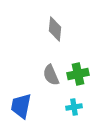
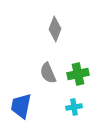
gray diamond: rotated 15 degrees clockwise
gray semicircle: moved 3 px left, 2 px up
